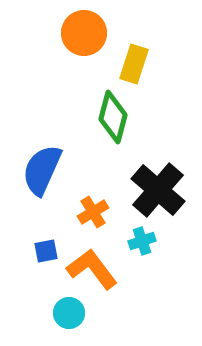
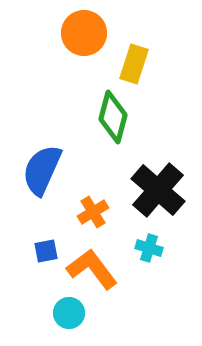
cyan cross: moved 7 px right, 7 px down; rotated 36 degrees clockwise
